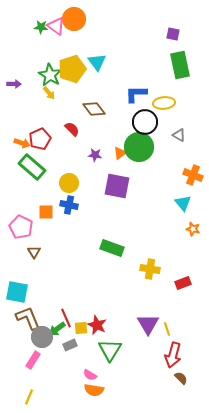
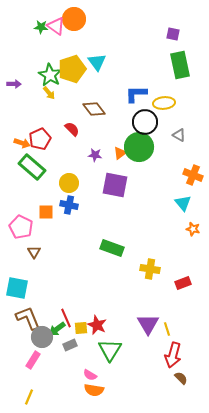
purple square at (117, 186): moved 2 px left, 1 px up
cyan square at (17, 292): moved 4 px up
